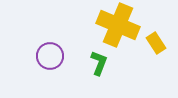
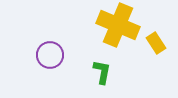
purple circle: moved 1 px up
green L-shape: moved 3 px right, 9 px down; rotated 10 degrees counterclockwise
